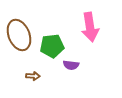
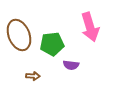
pink arrow: rotated 8 degrees counterclockwise
green pentagon: moved 2 px up
